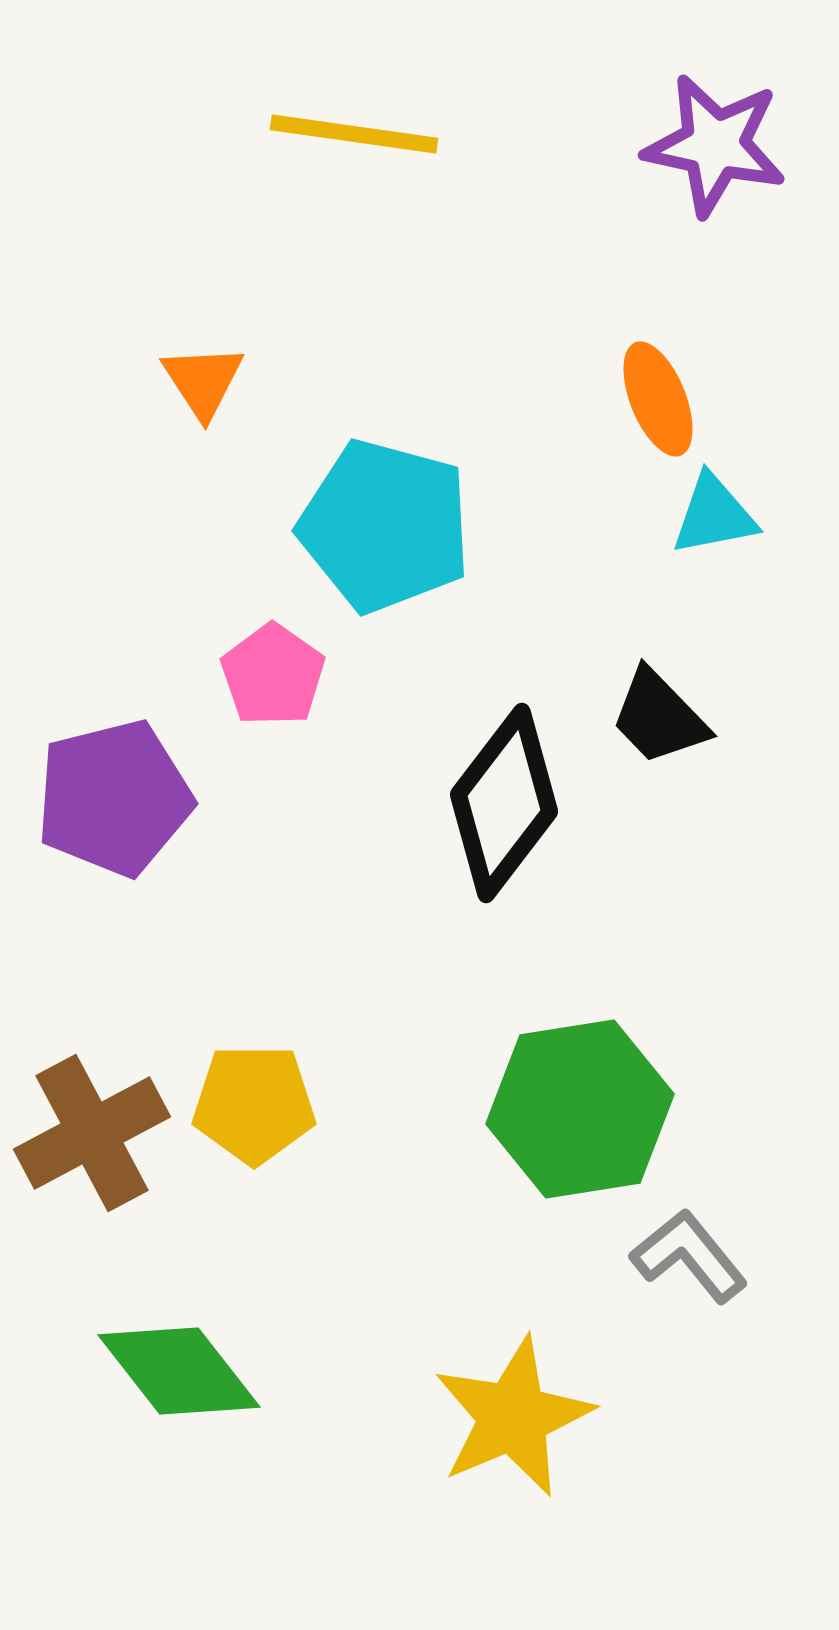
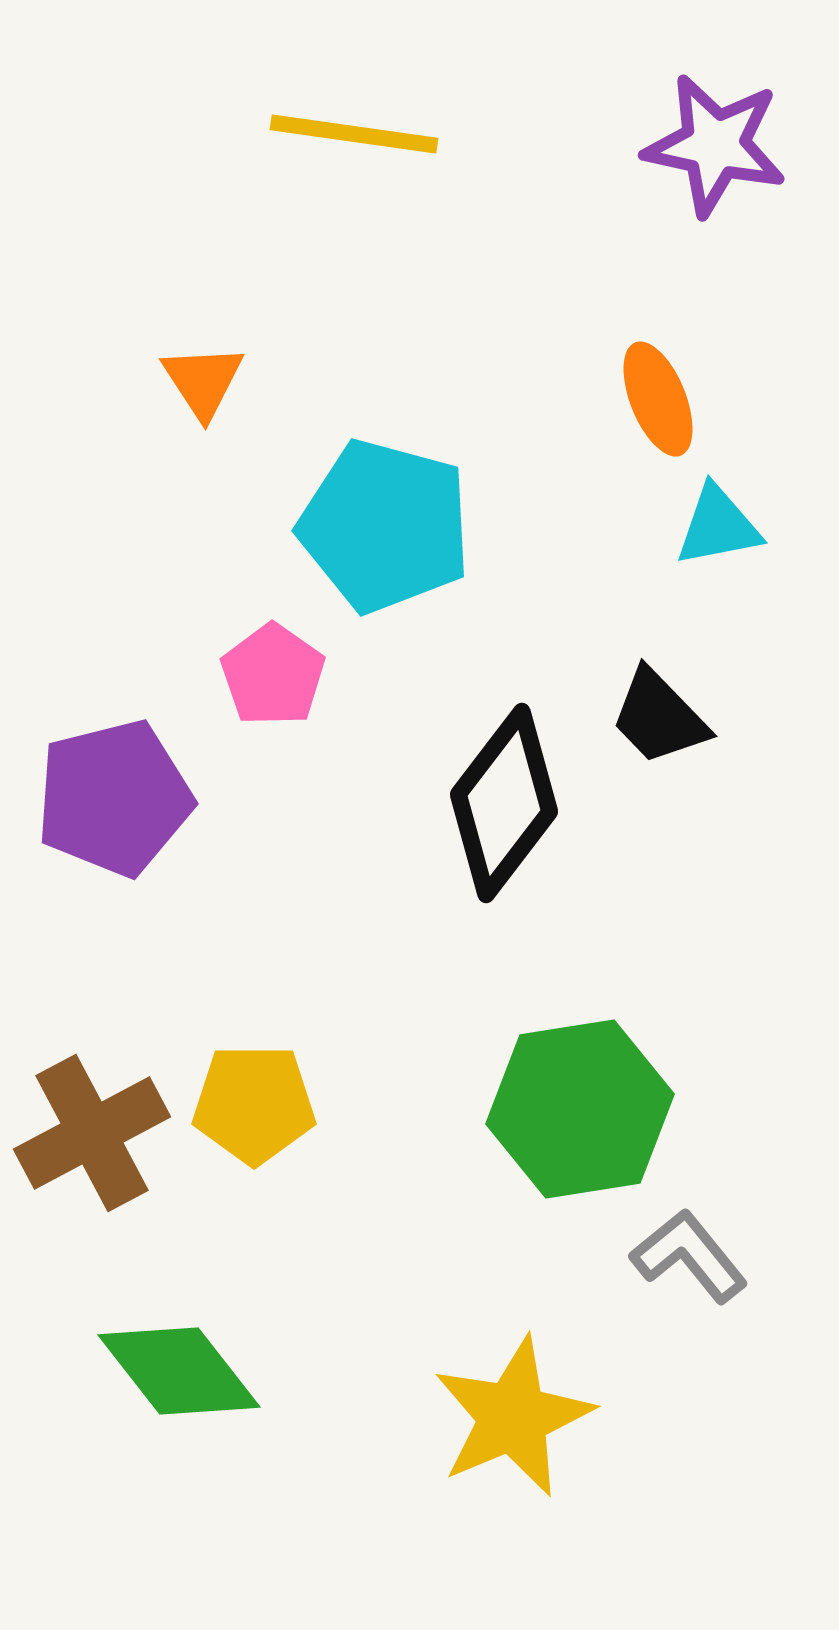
cyan triangle: moved 4 px right, 11 px down
